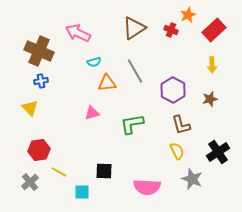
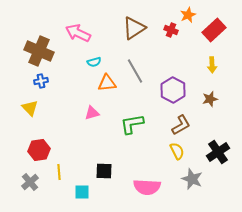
brown L-shape: rotated 105 degrees counterclockwise
yellow line: rotated 56 degrees clockwise
